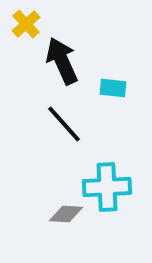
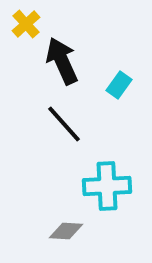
cyan rectangle: moved 6 px right, 3 px up; rotated 60 degrees counterclockwise
cyan cross: moved 1 px up
gray diamond: moved 17 px down
